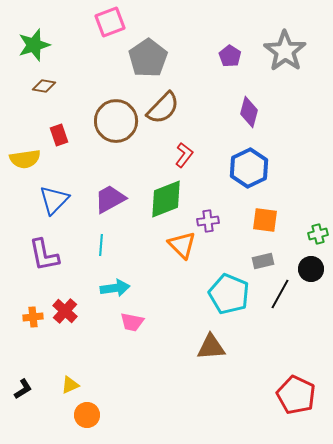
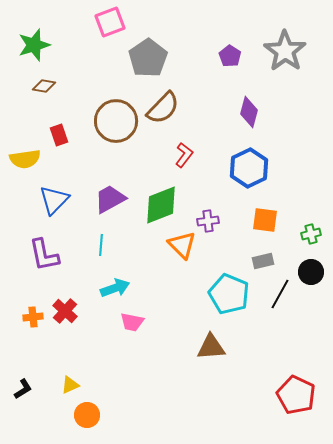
green diamond: moved 5 px left, 6 px down
green cross: moved 7 px left
black circle: moved 3 px down
cyan arrow: rotated 12 degrees counterclockwise
